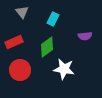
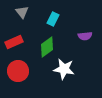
red circle: moved 2 px left, 1 px down
